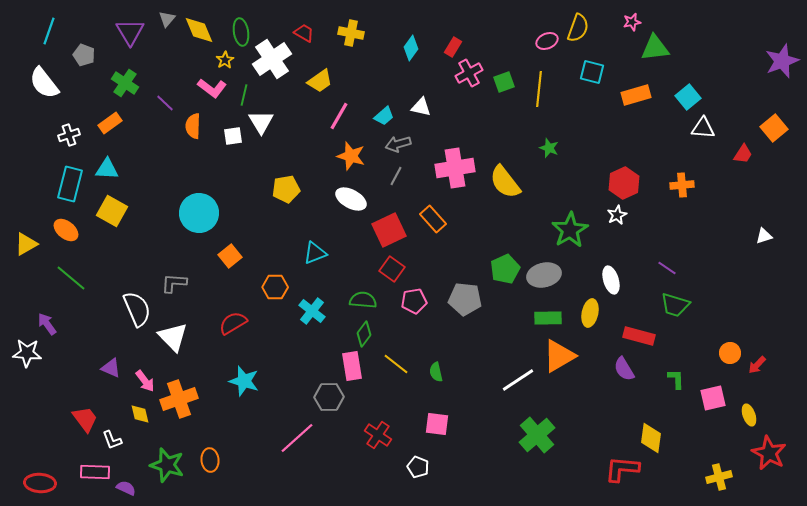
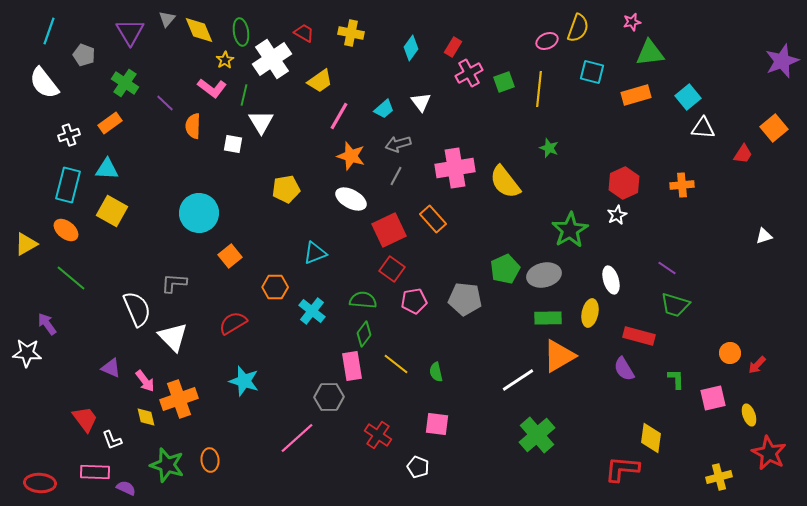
green triangle at (655, 48): moved 5 px left, 5 px down
white triangle at (421, 107): moved 5 px up; rotated 40 degrees clockwise
cyan trapezoid at (384, 116): moved 7 px up
white square at (233, 136): moved 8 px down; rotated 18 degrees clockwise
cyan rectangle at (70, 184): moved 2 px left, 1 px down
yellow diamond at (140, 414): moved 6 px right, 3 px down
